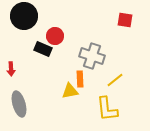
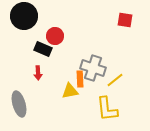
gray cross: moved 1 px right, 12 px down
red arrow: moved 27 px right, 4 px down
